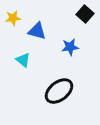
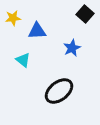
blue triangle: rotated 18 degrees counterclockwise
blue star: moved 2 px right, 1 px down; rotated 18 degrees counterclockwise
